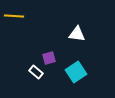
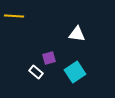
cyan square: moved 1 px left
